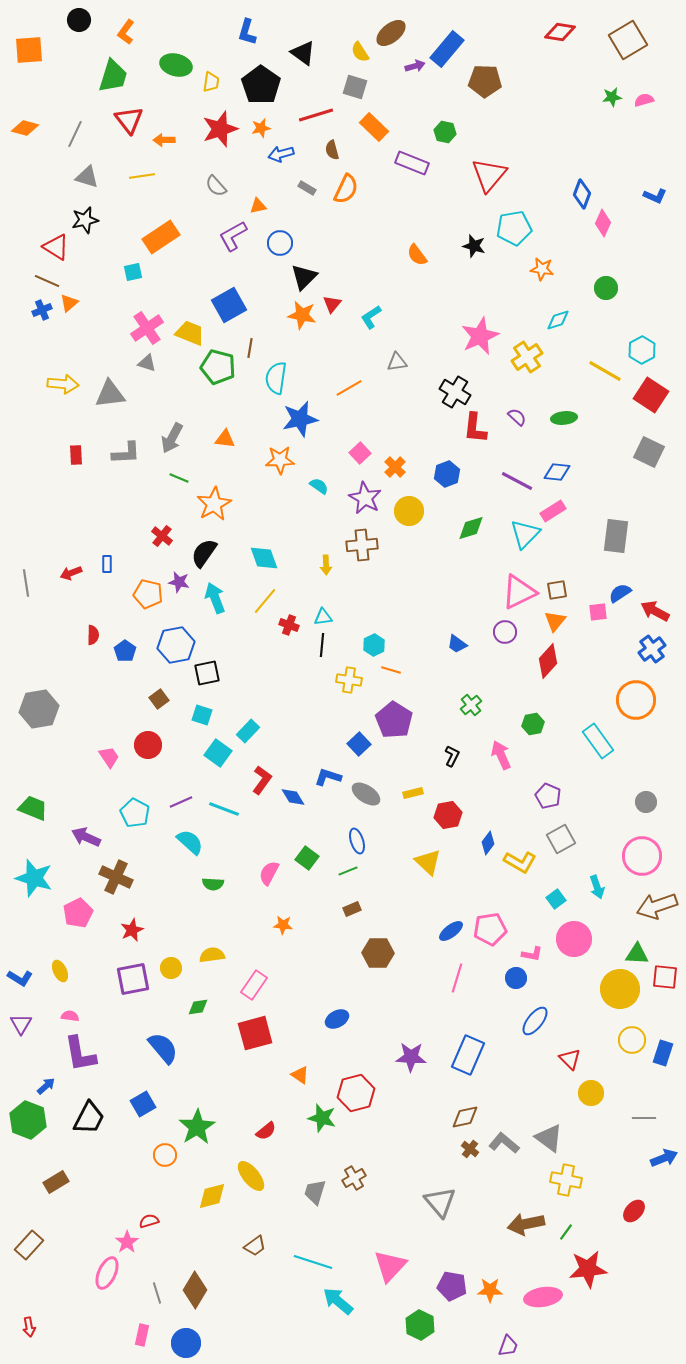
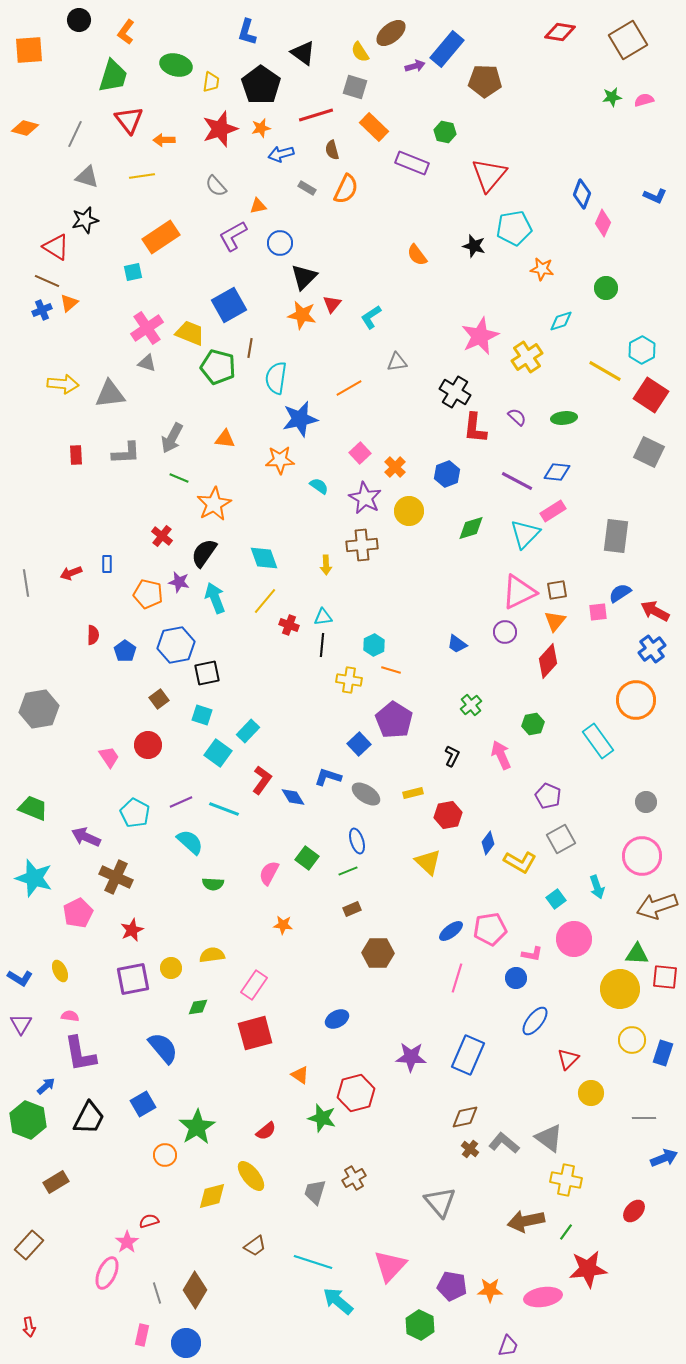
cyan diamond at (558, 320): moved 3 px right, 1 px down
red triangle at (570, 1059): moved 2 px left; rotated 30 degrees clockwise
brown arrow at (526, 1224): moved 3 px up
